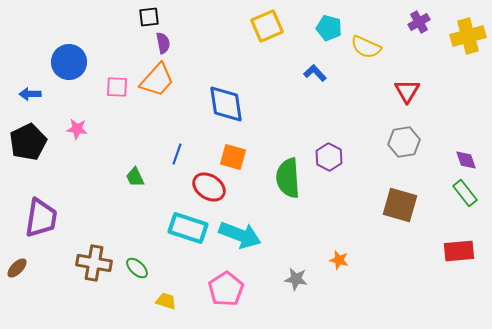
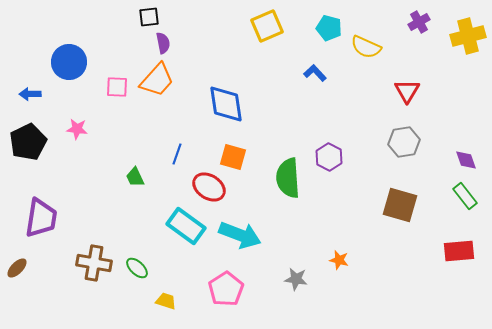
green rectangle: moved 3 px down
cyan rectangle: moved 2 px left, 2 px up; rotated 18 degrees clockwise
